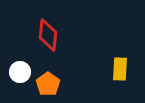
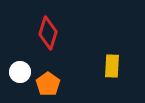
red diamond: moved 2 px up; rotated 12 degrees clockwise
yellow rectangle: moved 8 px left, 3 px up
